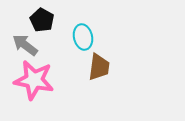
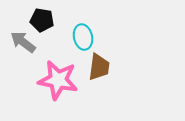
black pentagon: rotated 20 degrees counterclockwise
gray arrow: moved 2 px left, 3 px up
pink star: moved 24 px right
